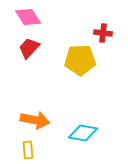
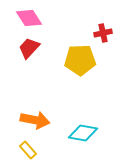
pink diamond: moved 1 px right, 1 px down
red cross: rotated 18 degrees counterclockwise
yellow rectangle: rotated 36 degrees counterclockwise
